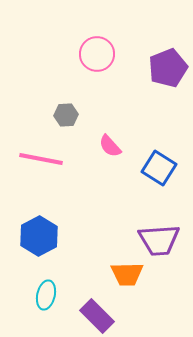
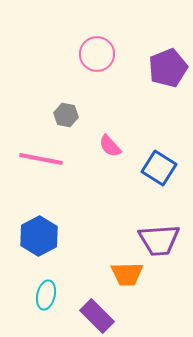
gray hexagon: rotated 15 degrees clockwise
